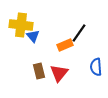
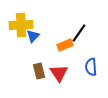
yellow cross: rotated 10 degrees counterclockwise
blue triangle: rotated 24 degrees clockwise
blue semicircle: moved 5 px left
red triangle: rotated 12 degrees counterclockwise
